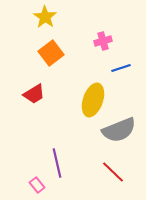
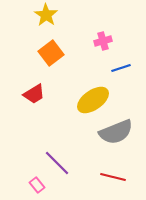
yellow star: moved 1 px right, 2 px up
yellow ellipse: rotated 36 degrees clockwise
gray semicircle: moved 3 px left, 2 px down
purple line: rotated 32 degrees counterclockwise
red line: moved 5 px down; rotated 30 degrees counterclockwise
